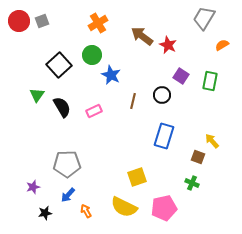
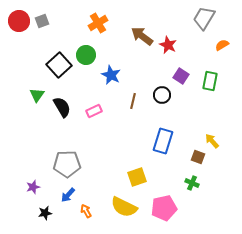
green circle: moved 6 px left
blue rectangle: moved 1 px left, 5 px down
